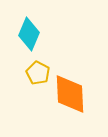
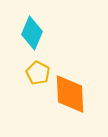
cyan diamond: moved 3 px right, 1 px up
